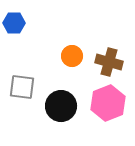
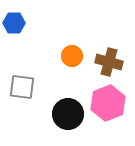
black circle: moved 7 px right, 8 px down
